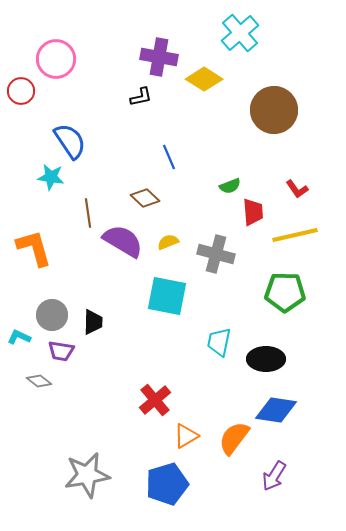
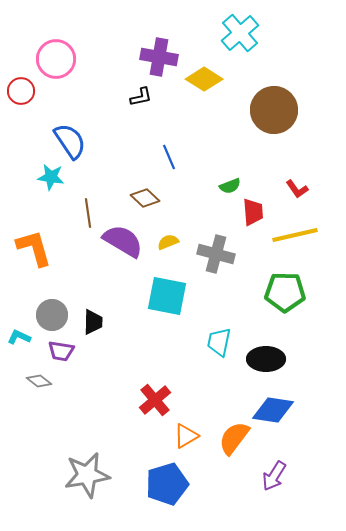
blue diamond: moved 3 px left
